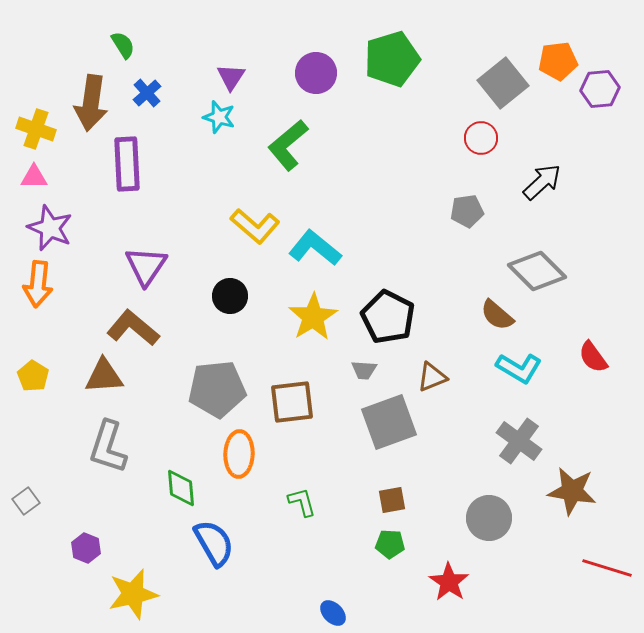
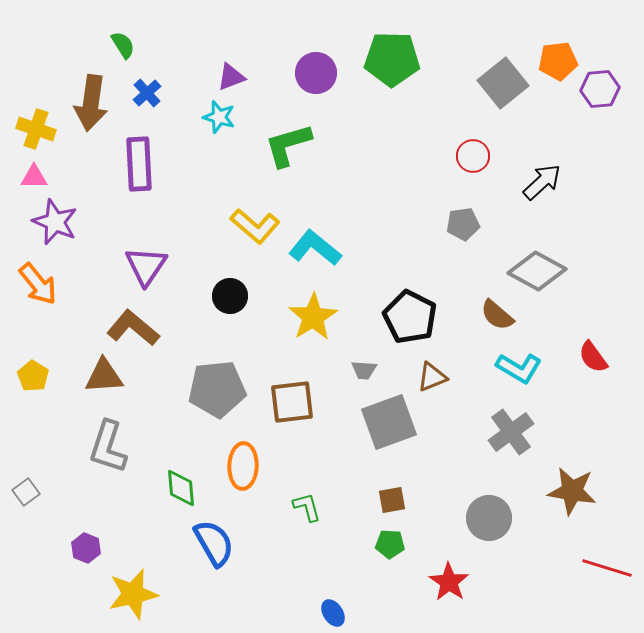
green pentagon at (392, 59): rotated 18 degrees clockwise
purple triangle at (231, 77): rotated 36 degrees clockwise
red circle at (481, 138): moved 8 px left, 18 px down
green L-shape at (288, 145): rotated 24 degrees clockwise
purple rectangle at (127, 164): moved 12 px right
gray pentagon at (467, 211): moved 4 px left, 13 px down
purple star at (50, 228): moved 5 px right, 6 px up
gray diamond at (537, 271): rotated 16 degrees counterclockwise
orange arrow at (38, 284): rotated 45 degrees counterclockwise
black pentagon at (388, 317): moved 22 px right
gray cross at (519, 441): moved 8 px left, 9 px up; rotated 18 degrees clockwise
orange ellipse at (239, 454): moved 4 px right, 12 px down
gray square at (26, 501): moved 9 px up
green L-shape at (302, 502): moved 5 px right, 5 px down
blue ellipse at (333, 613): rotated 12 degrees clockwise
